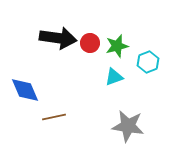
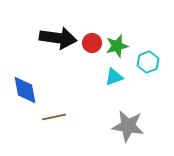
red circle: moved 2 px right
blue diamond: rotated 12 degrees clockwise
